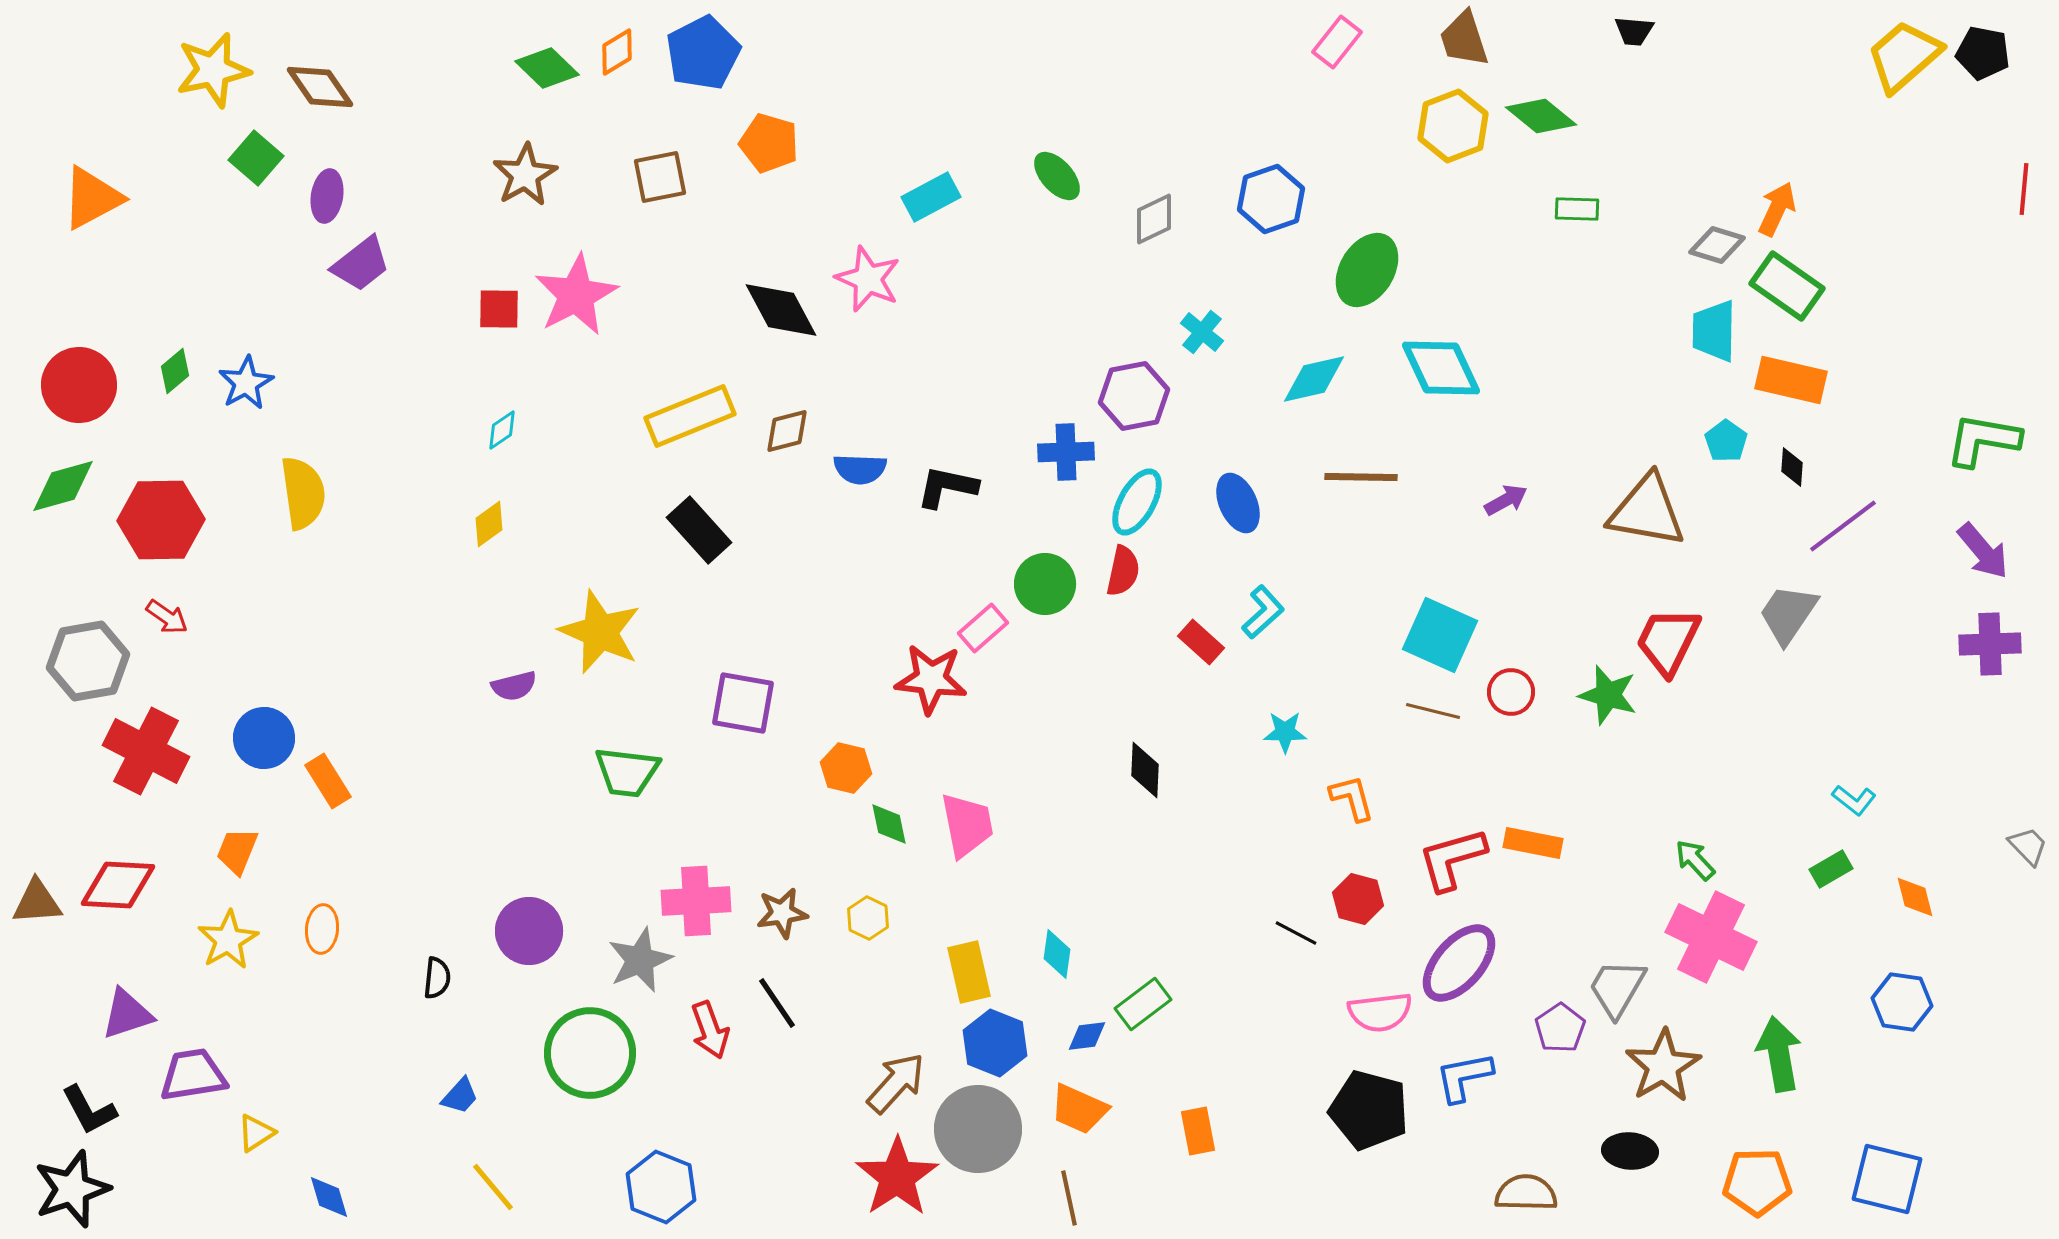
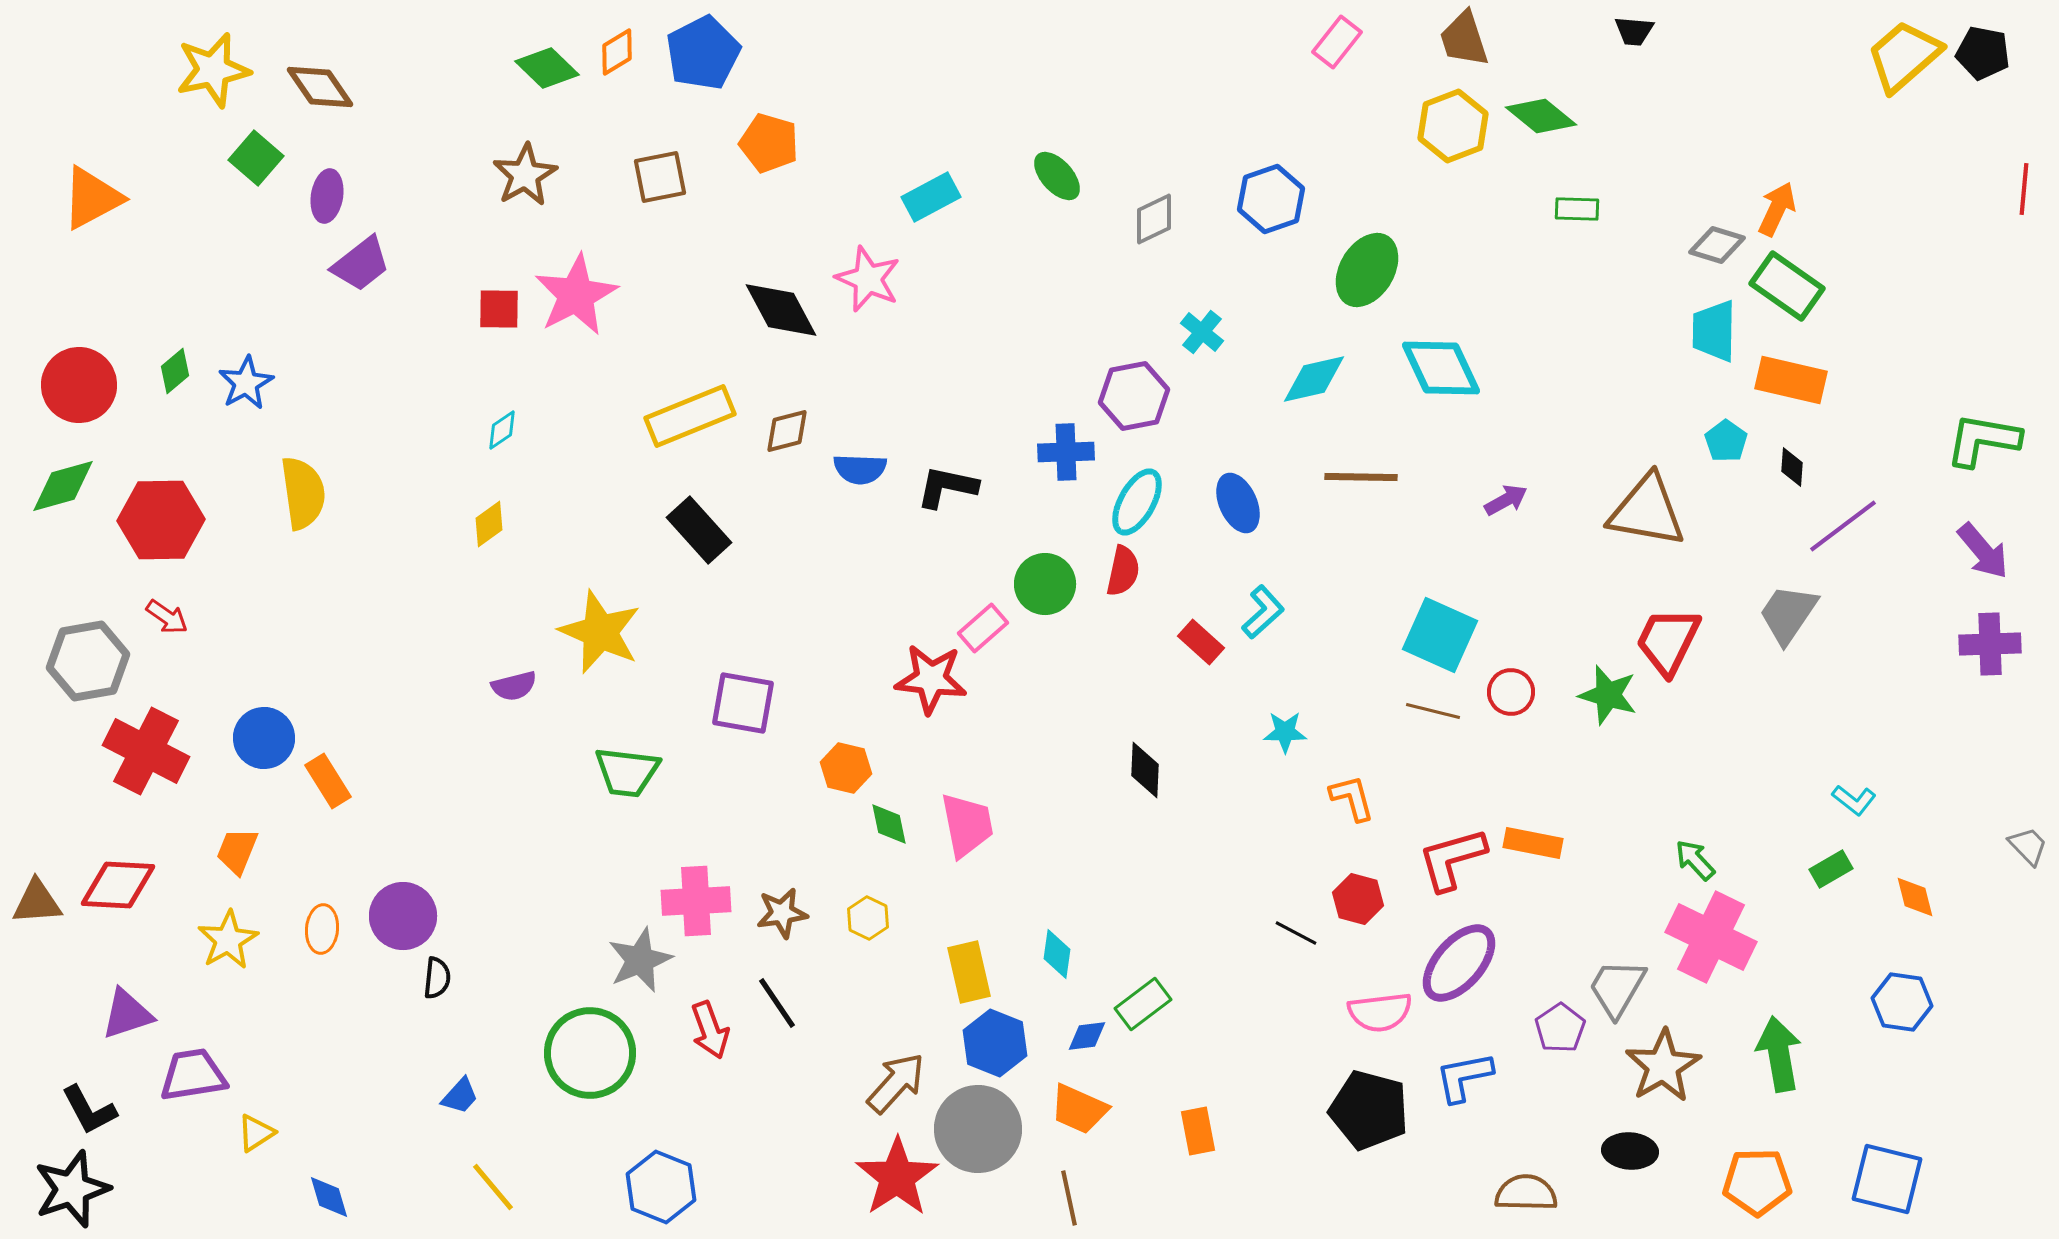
purple circle at (529, 931): moved 126 px left, 15 px up
